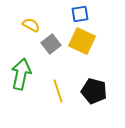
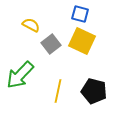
blue square: rotated 24 degrees clockwise
green arrow: moved 1 px left, 1 px down; rotated 148 degrees counterclockwise
yellow line: rotated 30 degrees clockwise
